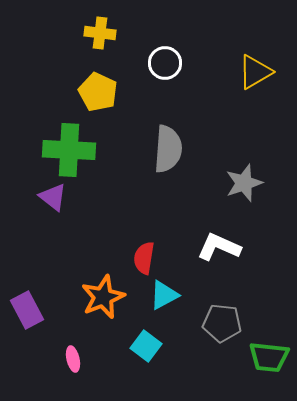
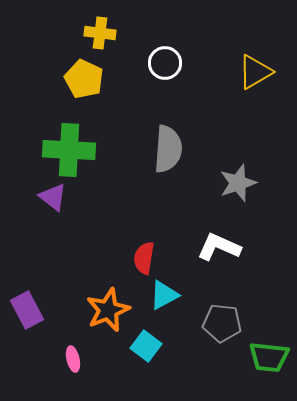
yellow pentagon: moved 14 px left, 13 px up
gray star: moved 6 px left
orange star: moved 5 px right, 13 px down
